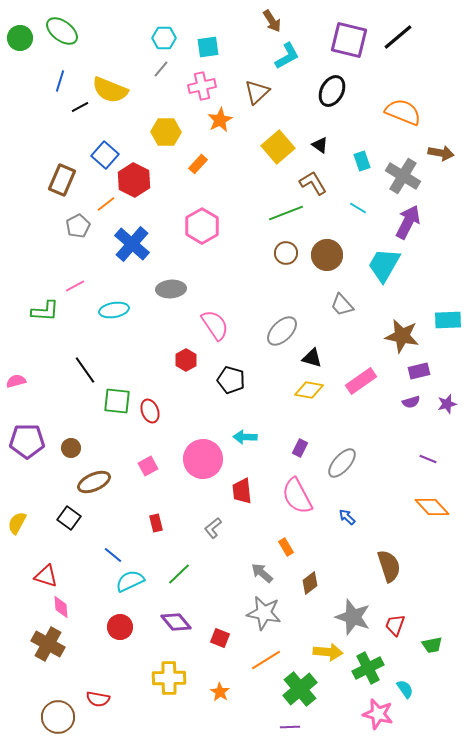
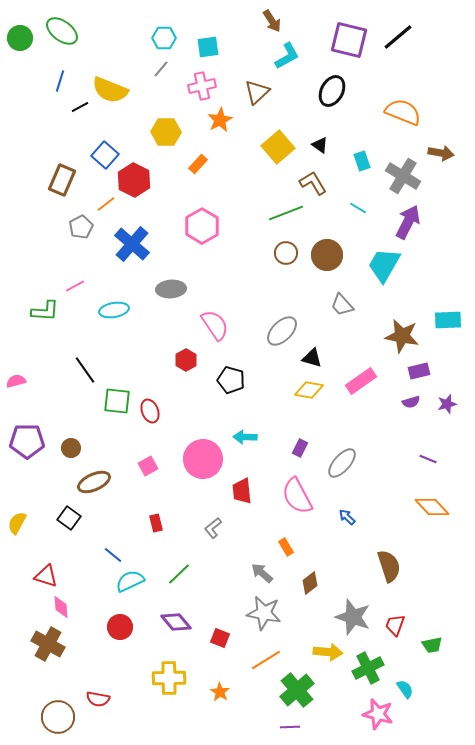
gray pentagon at (78, 226): moved 3 px right, 1 px down
green cross at (300, 689): moved 3 px left, 1 px down
